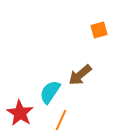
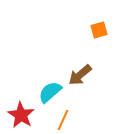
cyan semicircle: rotated 15 degrees clockwise
red star: moved 1 px right, 2 px down
orange line: moved 2 px right
